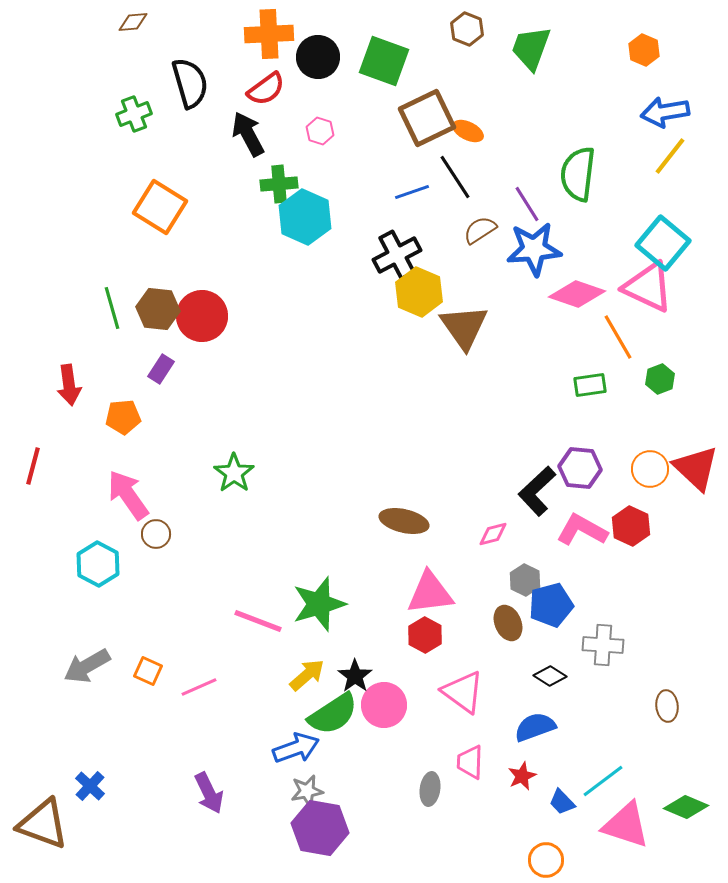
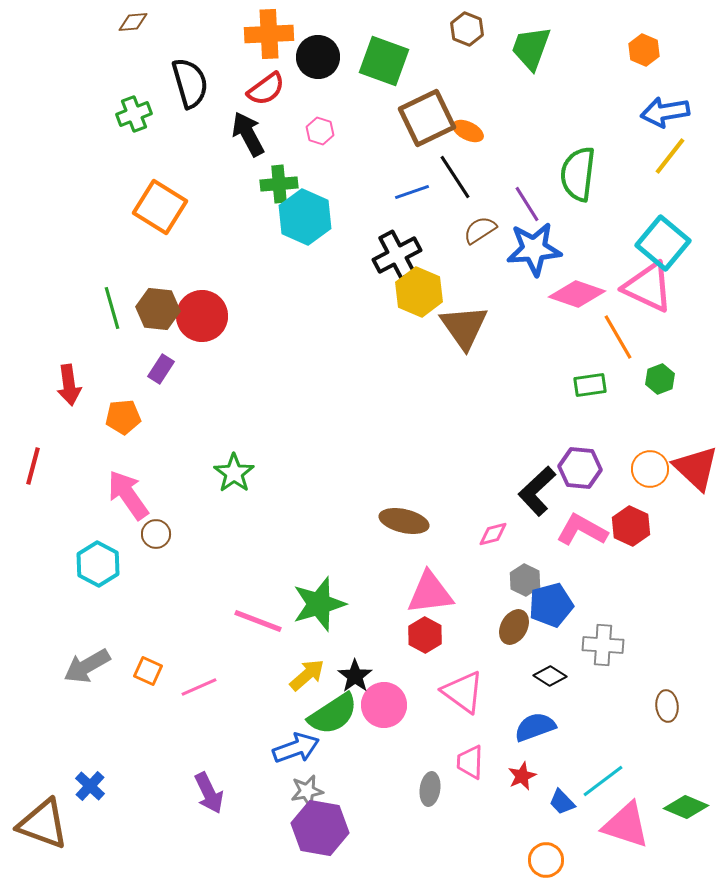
brown ellipse at (508, 623): moved 6 px right, 4 px down; rotated 52 degrees clockwise
